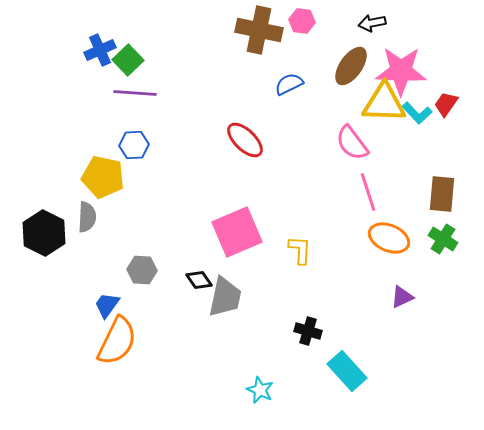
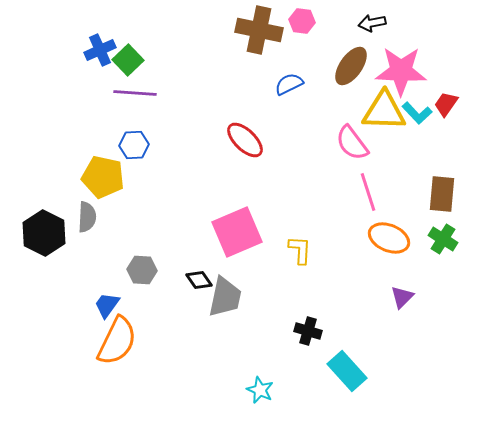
yellow triangle: moved 8 px down
purple triangle: rotated 20 degrees counterclockwise
